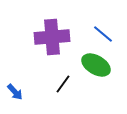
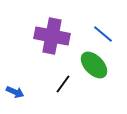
purple cross: moved 1 px up; rotated 16 degrees clockwise
green ellipse: moved 2 px left; rotated 16 degrees clockwise
blue arrow: rotated 24 degrees counterclockwise
